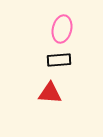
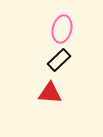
black rectangle: rotated 40 degrees counterclockwise
